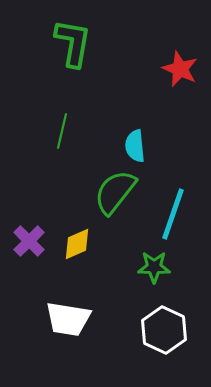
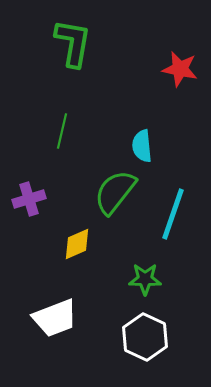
red star: rotated 12 degrees counterclockwise
cyan semicircle: moved 7 px right
purple cross: moved 42 px up; rotated 28 degrees clockwise
green star: moved 9 px left, 12 px down
white trapezoid: moved 13 px left, 1 px up; rotated 30 degrees counterclockwise
white hexagon: moved 19 px left, 7 px down
